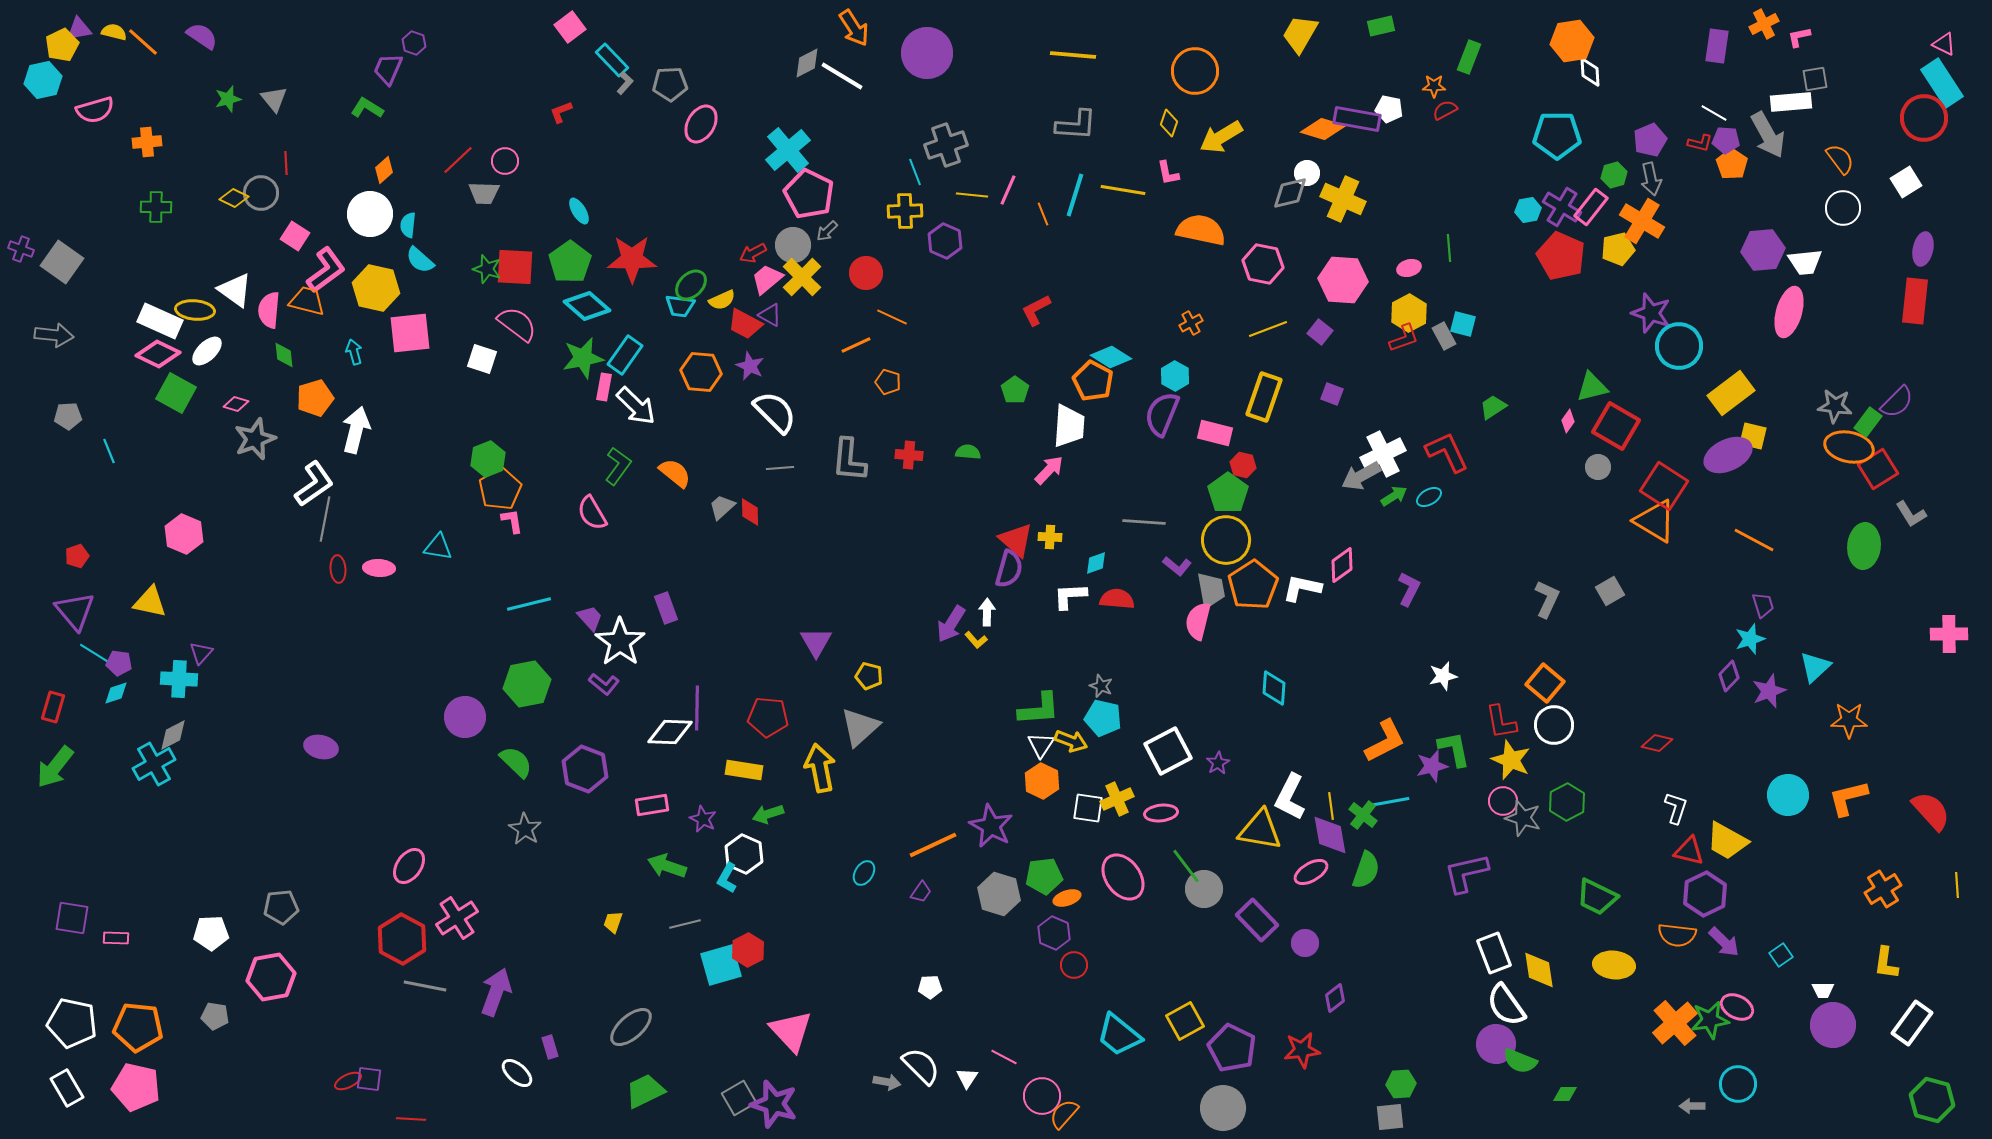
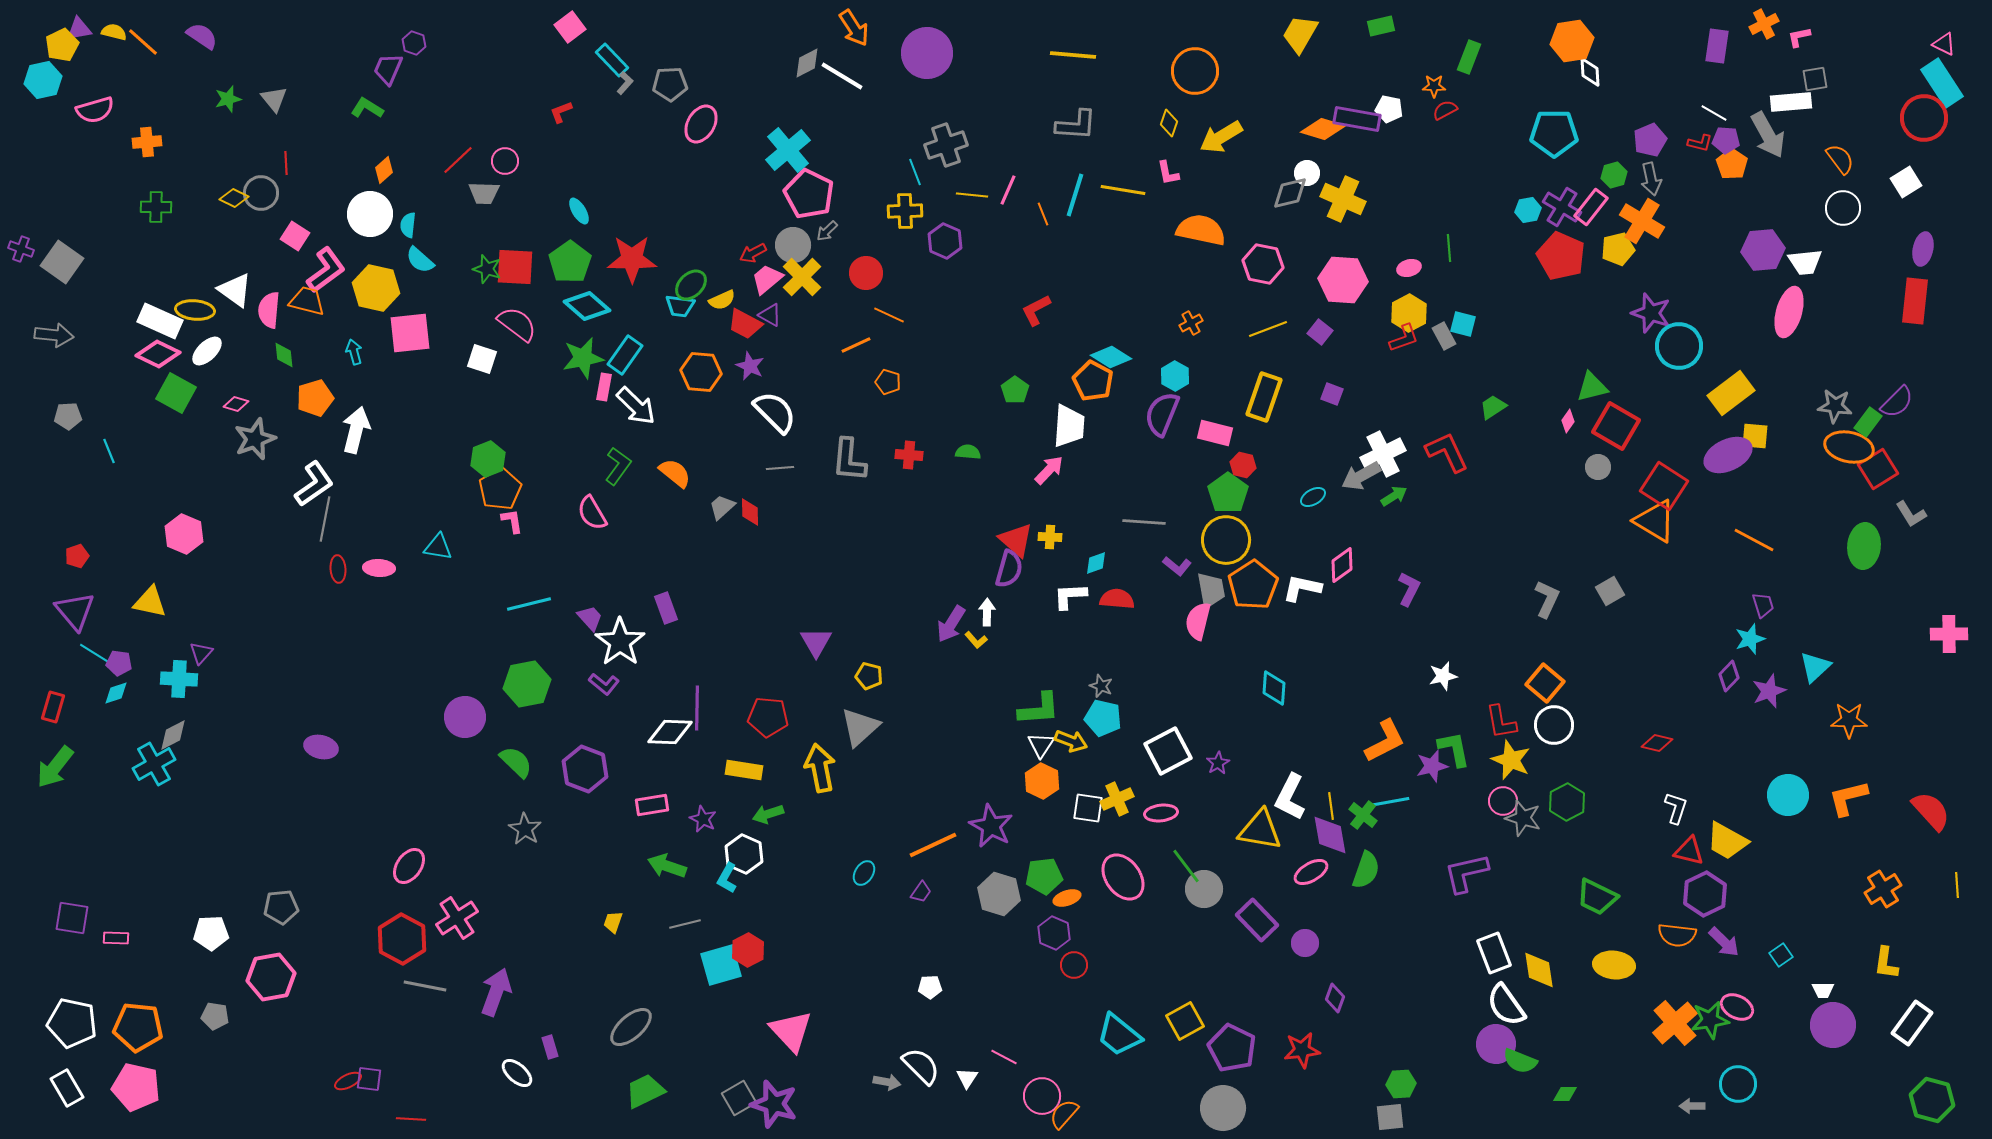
cyan pentagon at (1557, 135): moved 3 px left, 2 px up
orange line at (892, 317): moved 3 px left, 2 px up
yellow square at (1753, 436): moved 2 px right; rotated 8 degrees counterclockwise
cyan ellipse at (1429, 497): moved 116 px left
purple diamond at (1335, 998): rotated 32 degrees counterclockwise
